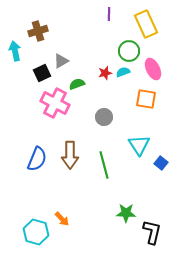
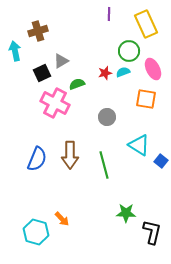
gray circle: moved 3 px right
cyan triangle: rotated 25 degrees counterclockwise
blue square: moved 2 px up
